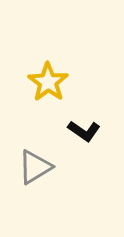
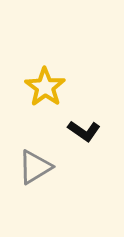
yellow star: moved 3 px left, 5 px down
